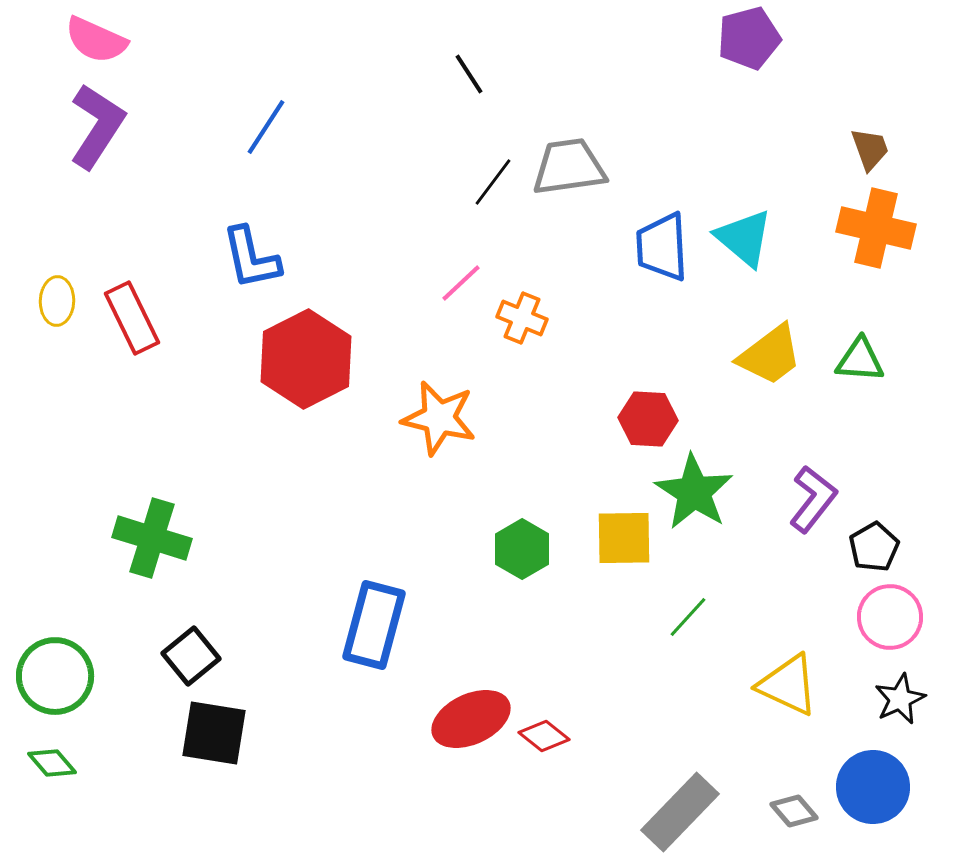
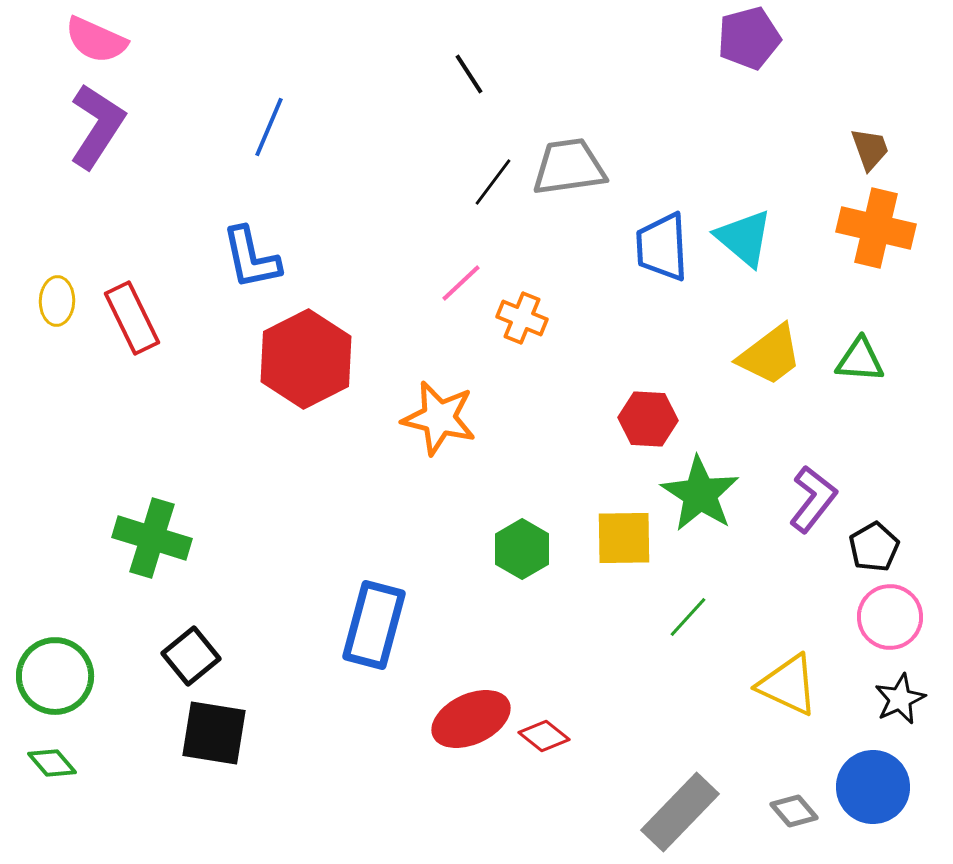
blue line at (266, 127): moved 3 px right; rotated 10 degrees counterclockwise
green star at (694, 492): moved 6 px right, 2 px down
